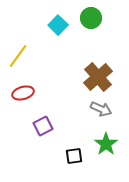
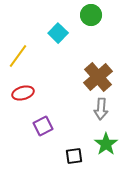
green circle: moved 3 px up
cyan square: moved 8 px down
gray arrow: rotated 70 degrees clockwise
